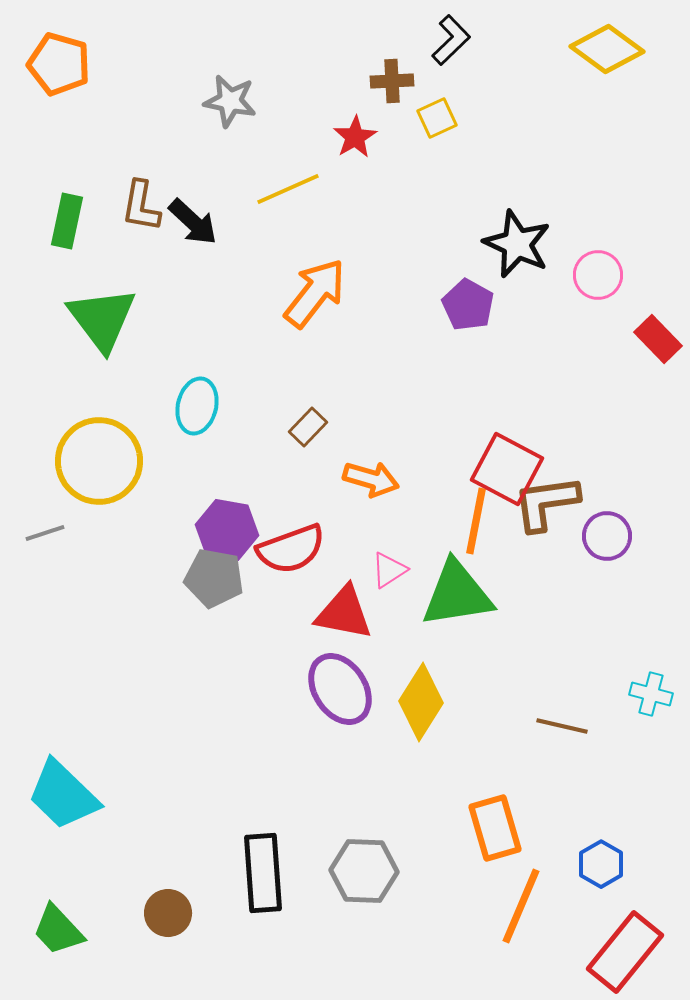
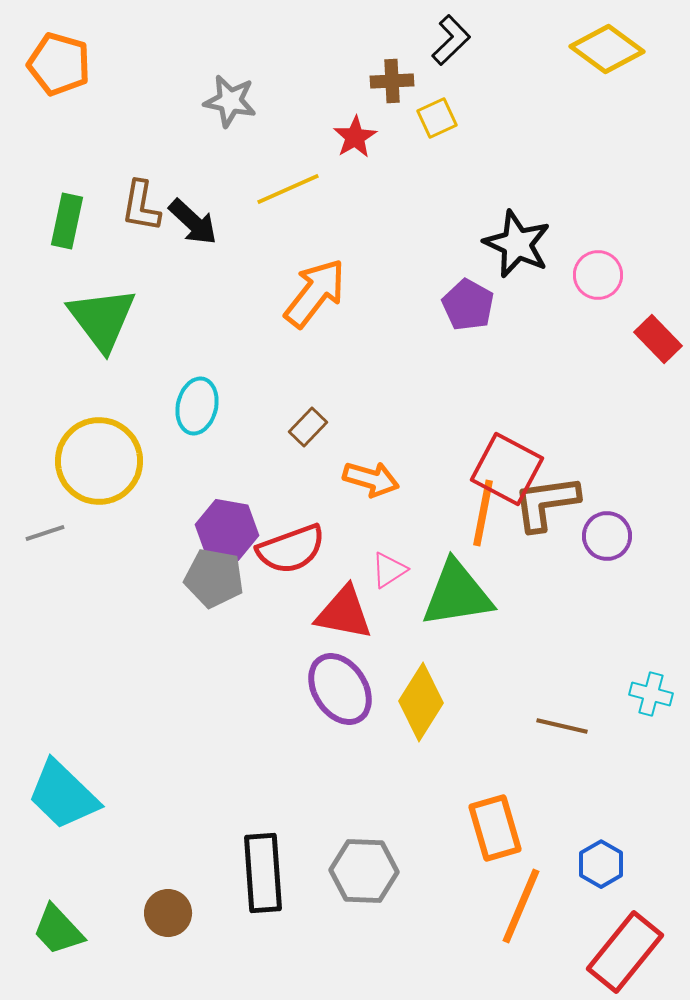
orange line at (476, 521): moved 7 px right, 8 px up
